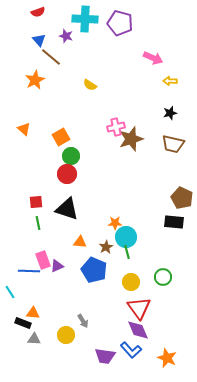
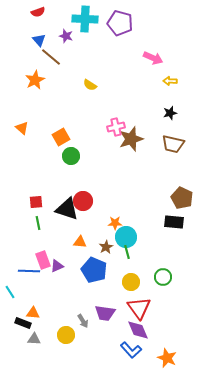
orange triangle at (24, 129): moved 2 px left, 1 px up
red circle at (67, 174): moved 16 px right, 27 px down
purple trapezoid at (105, 356): moved 43 px up
